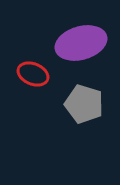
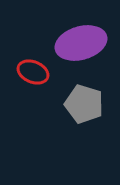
red ellipse: moved 2 px up
